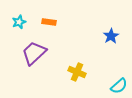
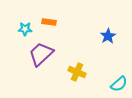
cyan star: moved 6 px right, 7 px down; rotated 24 degrees clockwise
blue star: moved 3 px left
purple trapezoid: moved 7 px right, 1 px down
cyan semicircle: moved 2 px up
